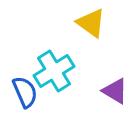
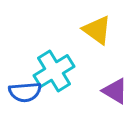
yellow triangle: moved 6 px right, 7 px down
blue semicircle: rotated 108 degrees clockwise
